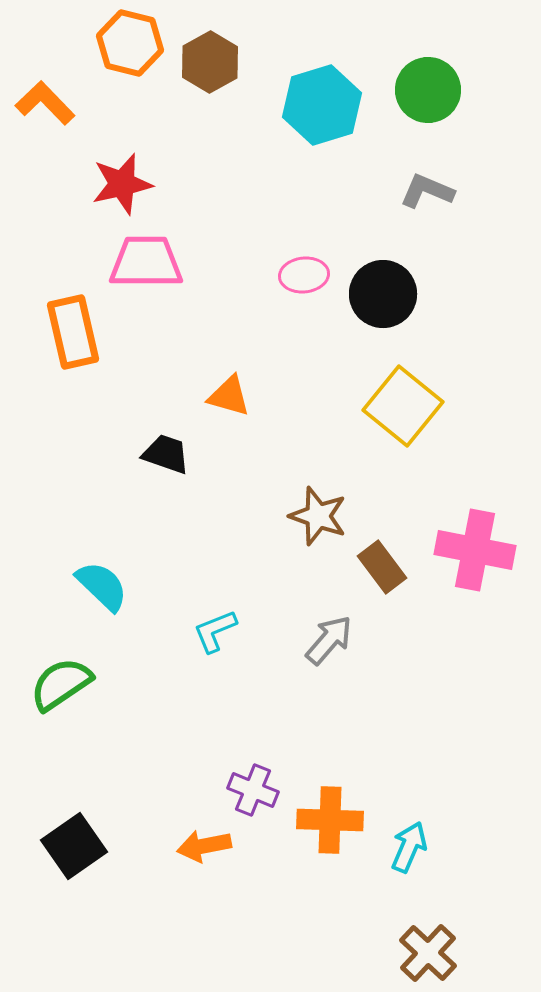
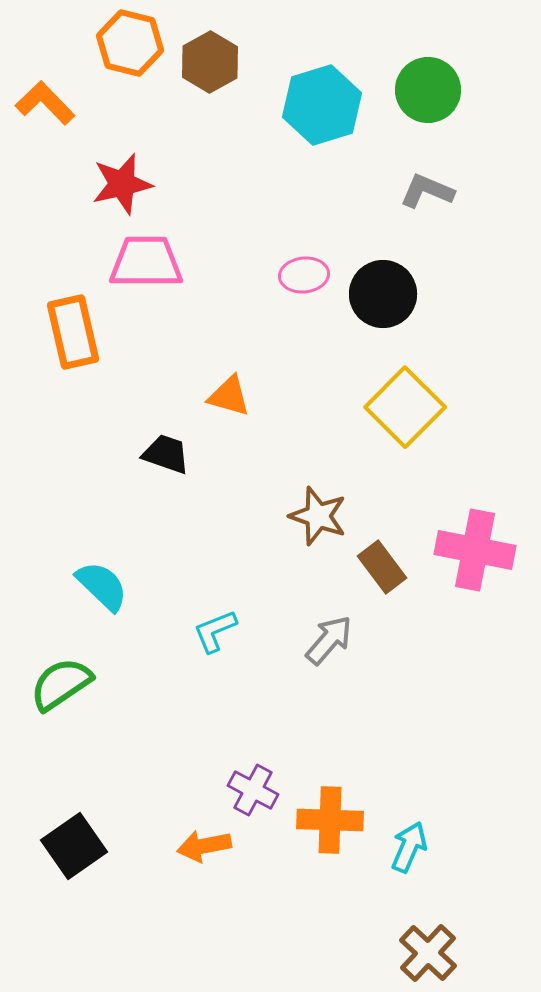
yellow square: moved 2 px right, 1 px down; rotated 6 degrees clockwise
purple cross: rotated 6 degrees clockwise
